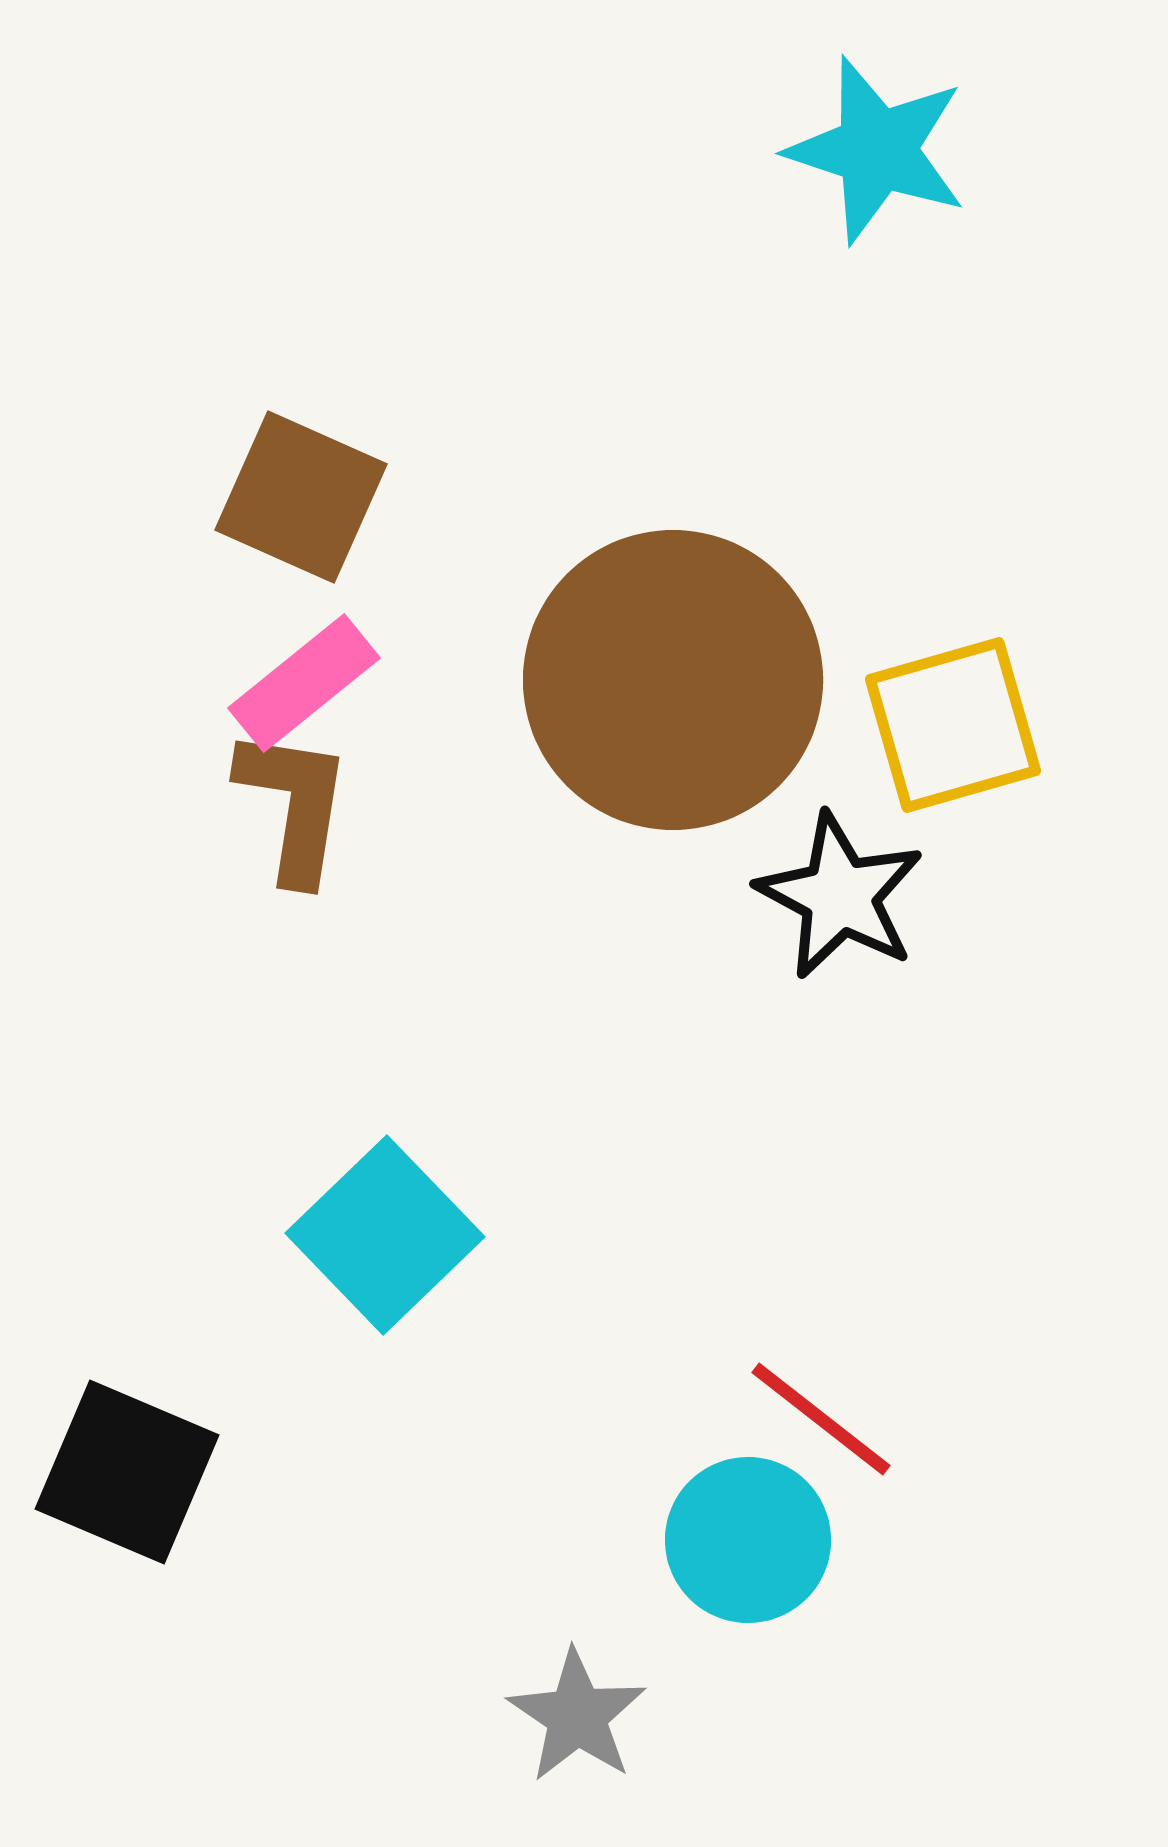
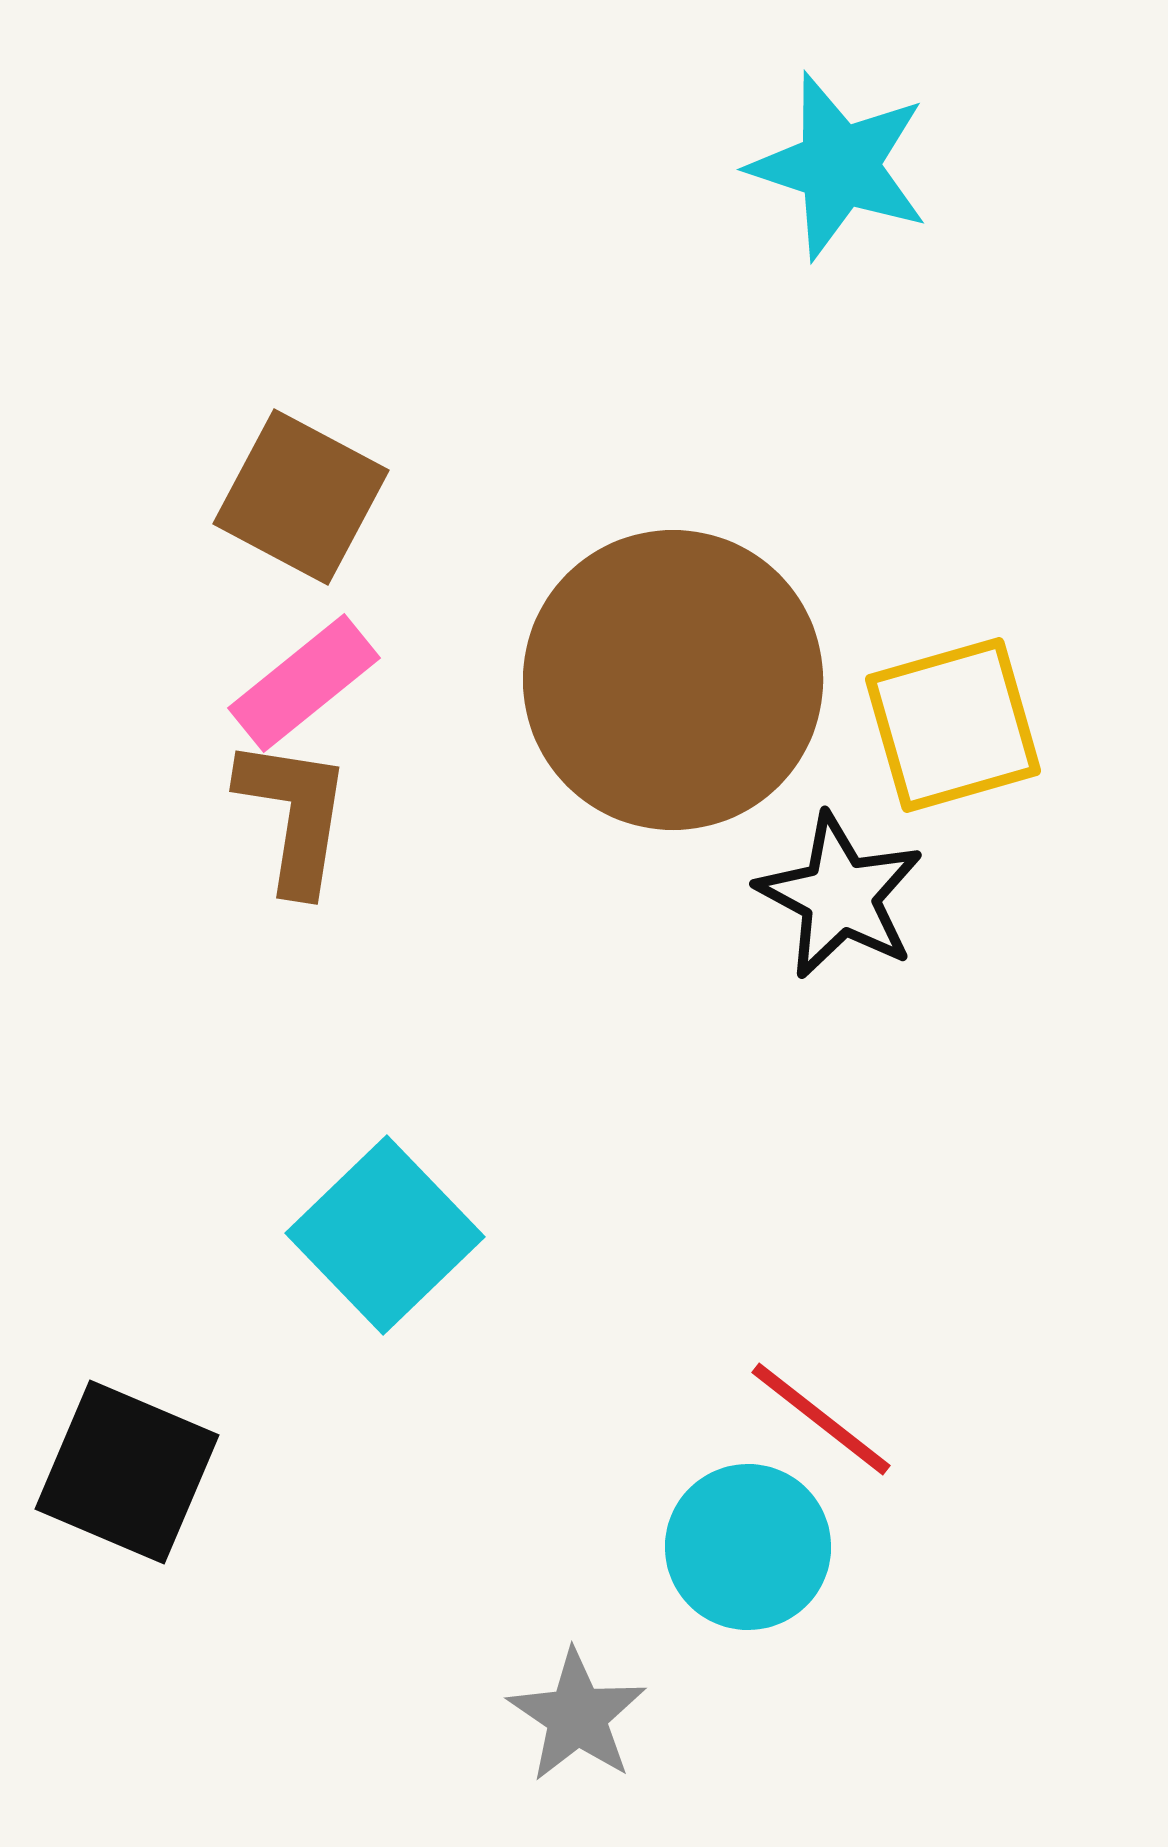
cyan star: moved 38 px left, 16 px down
brown square: rotated 4 degrees clockwise
brown L-shape: moved 10 px down
cyan circle: moved 7 px down
